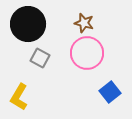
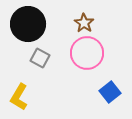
brown star: rotated 18 degrees clockwise
